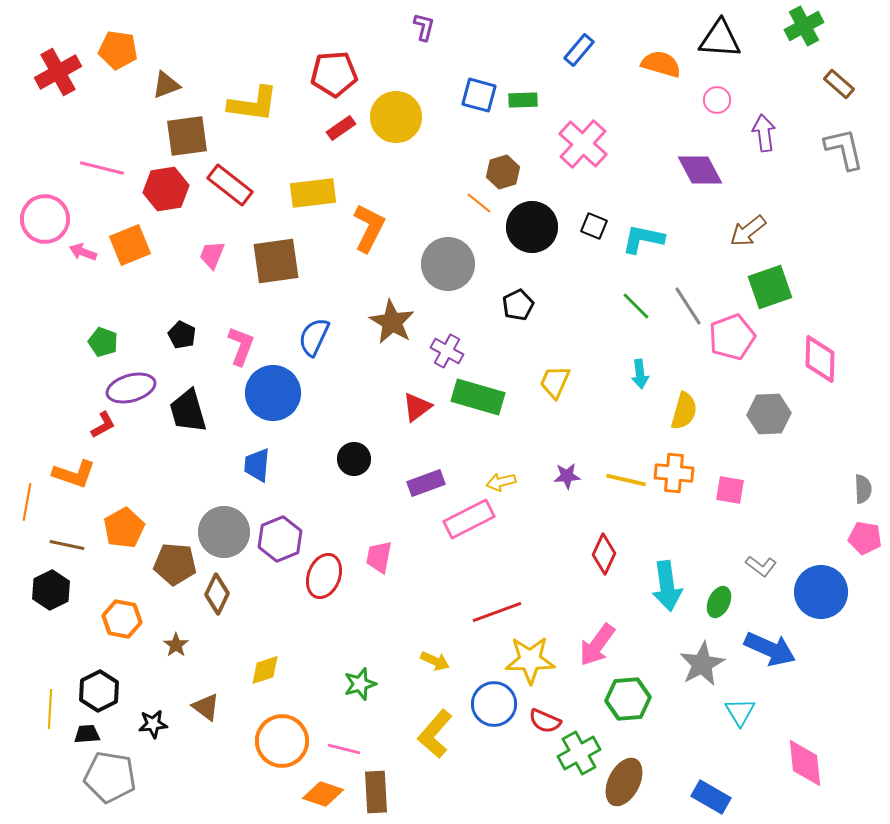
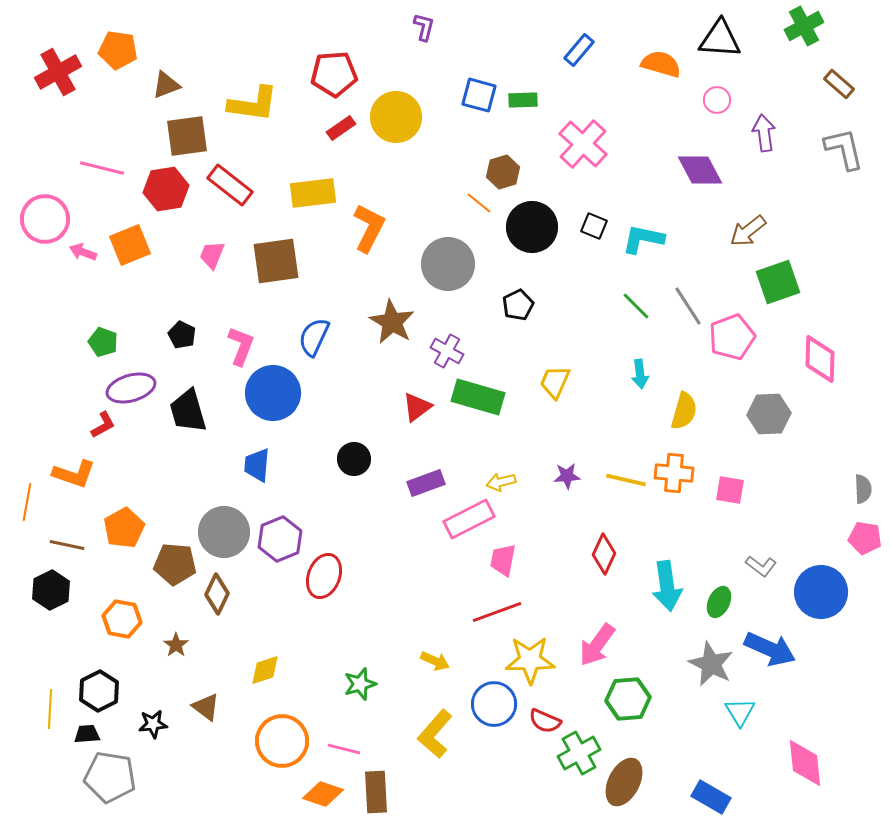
green square at (770, 287): moved 8 px right, 5 px up
pink trapezoid at (379, 557): moved 124 px right, 3 px down
gray star at (702, 664): moved 9 px right; rotated 18 degrees counterclockwise
